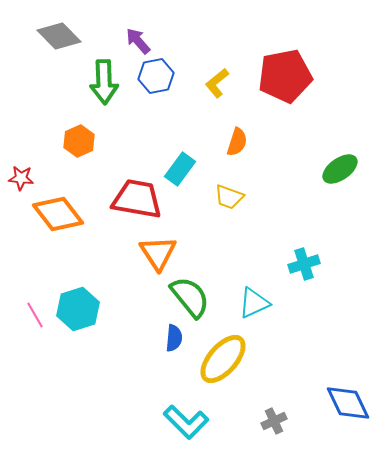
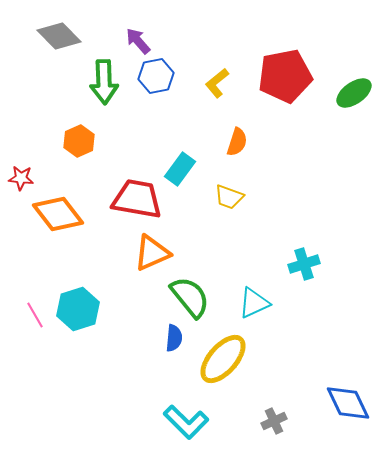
green ellipse: moved 14 px right, 76 px up
orange triangle: moved 6 px left; rotated 39 degrees clockwise
